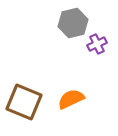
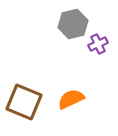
gray hexagon: moved 1 px down
purple cross: moved 1 px right
